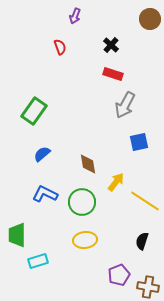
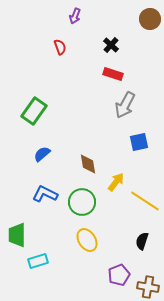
yellow ellipse: moved 2 px right; rotated 65 degrees clockwise
